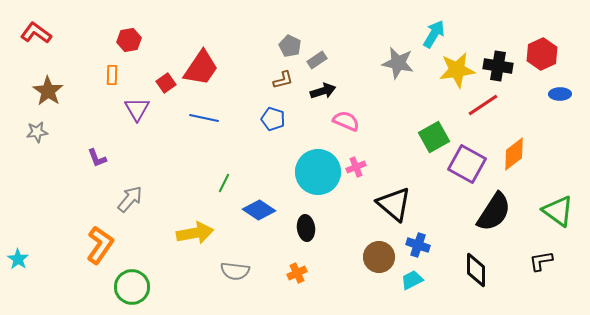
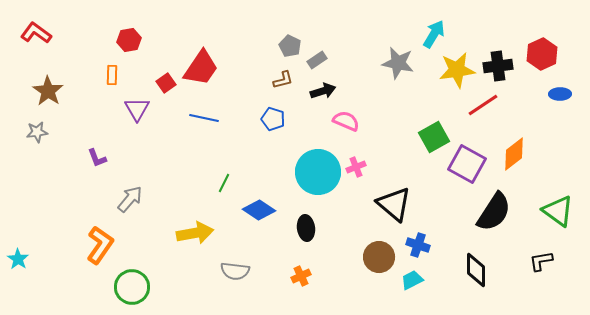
black cross at (498, 66): rotated 16 degrees counterclockwise
orange cross at (297, 273): moved 4 px right, 3 px down
